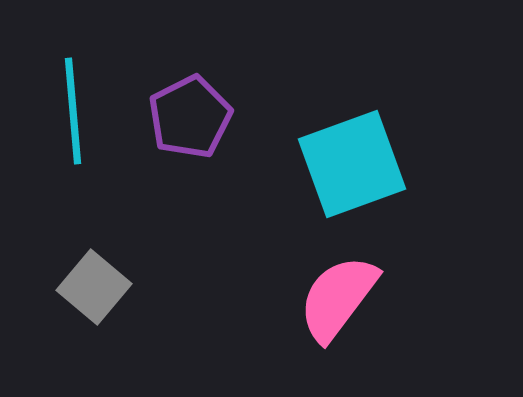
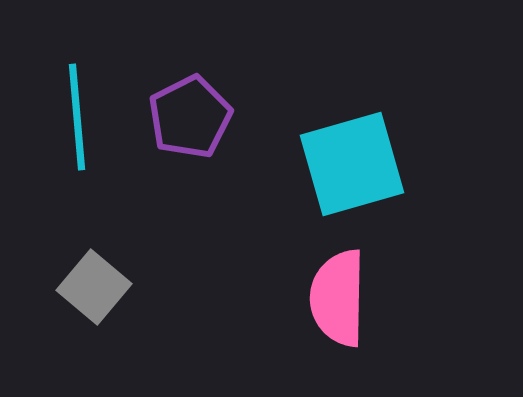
cyan line: moved 4 px right, 6 px down
cyan square: rotated 4 degrees clockwise
pink semicircle: rotated 36 degrees counterclockwise
